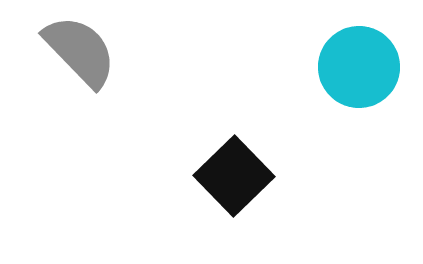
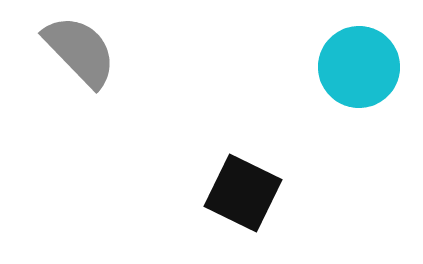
black square: moved 9 px right, 17 px down; rotated 20 degrees counterclockwise
